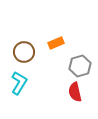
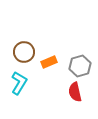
orange rectangle: moved 7 px left, 19 px down
